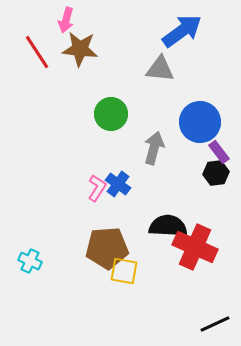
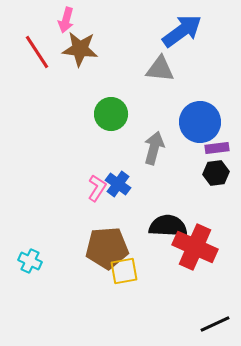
purple rectangle: moved 2 px left, 4 px up; rotated 60 degrees counterclockwise
yellow square: rotated 20 degrees counterclockwise
